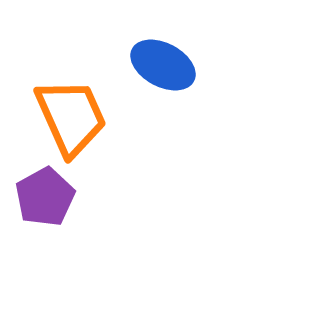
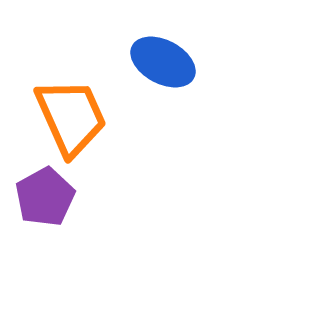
blue ellipse: moved 3 px up
